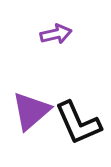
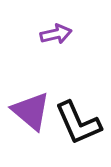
purple triangle: rotated 39 degrees counterclockwise
